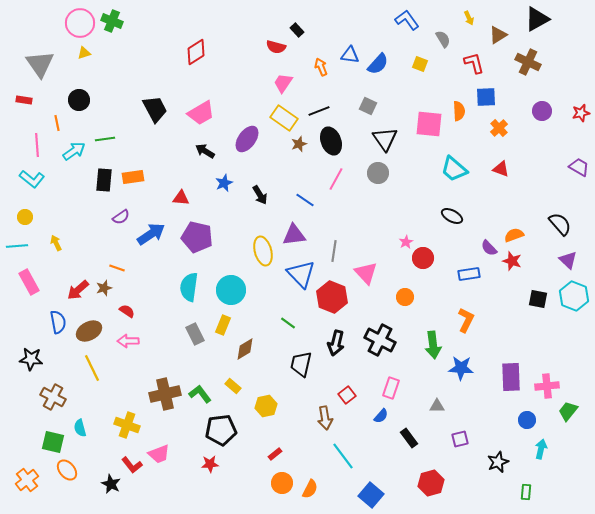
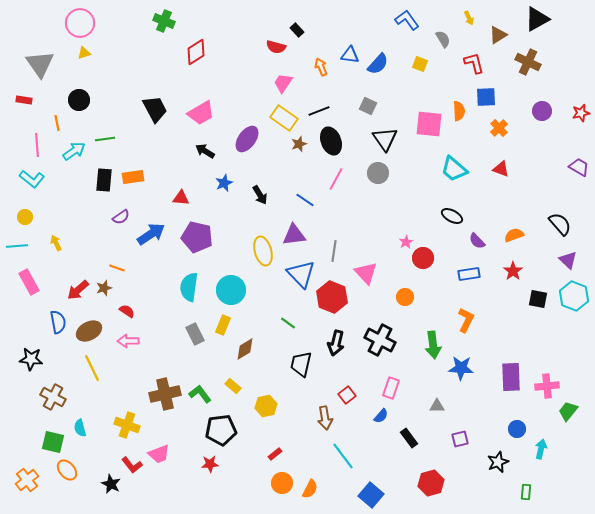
green cross at (112, 21): moved 52 px right
purple semicircle at (489, 248): moved 12 px left, 7 px up
red star at (512, 261): moved 1 px right, 10 px down; rotated 18 degrees clockwise
blue circle at (527, 420): moved 10 px left, 9 px down
